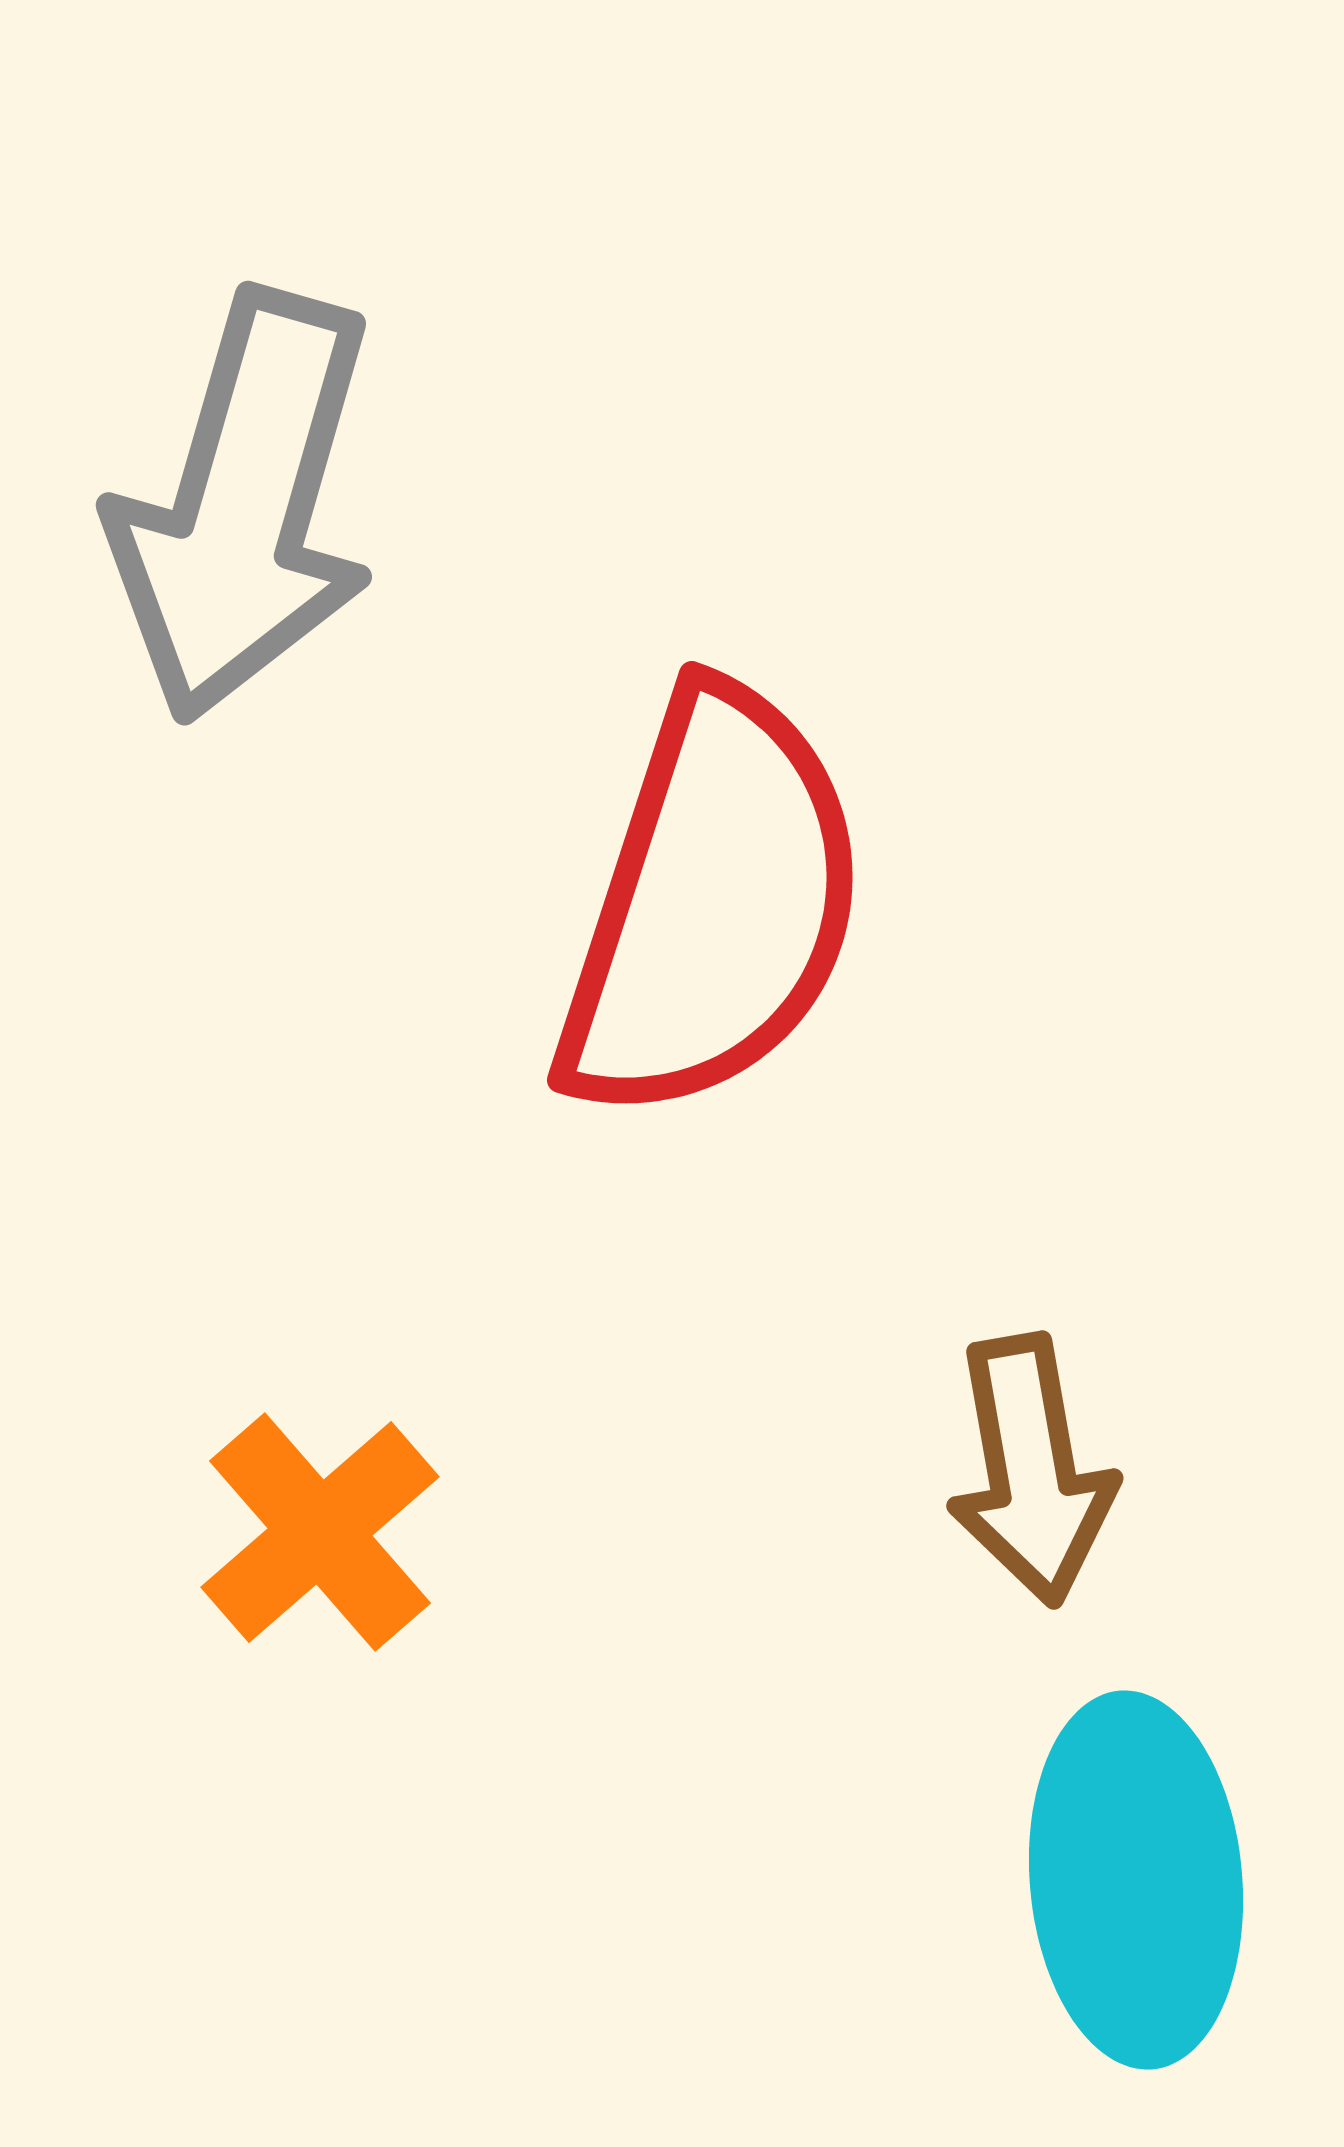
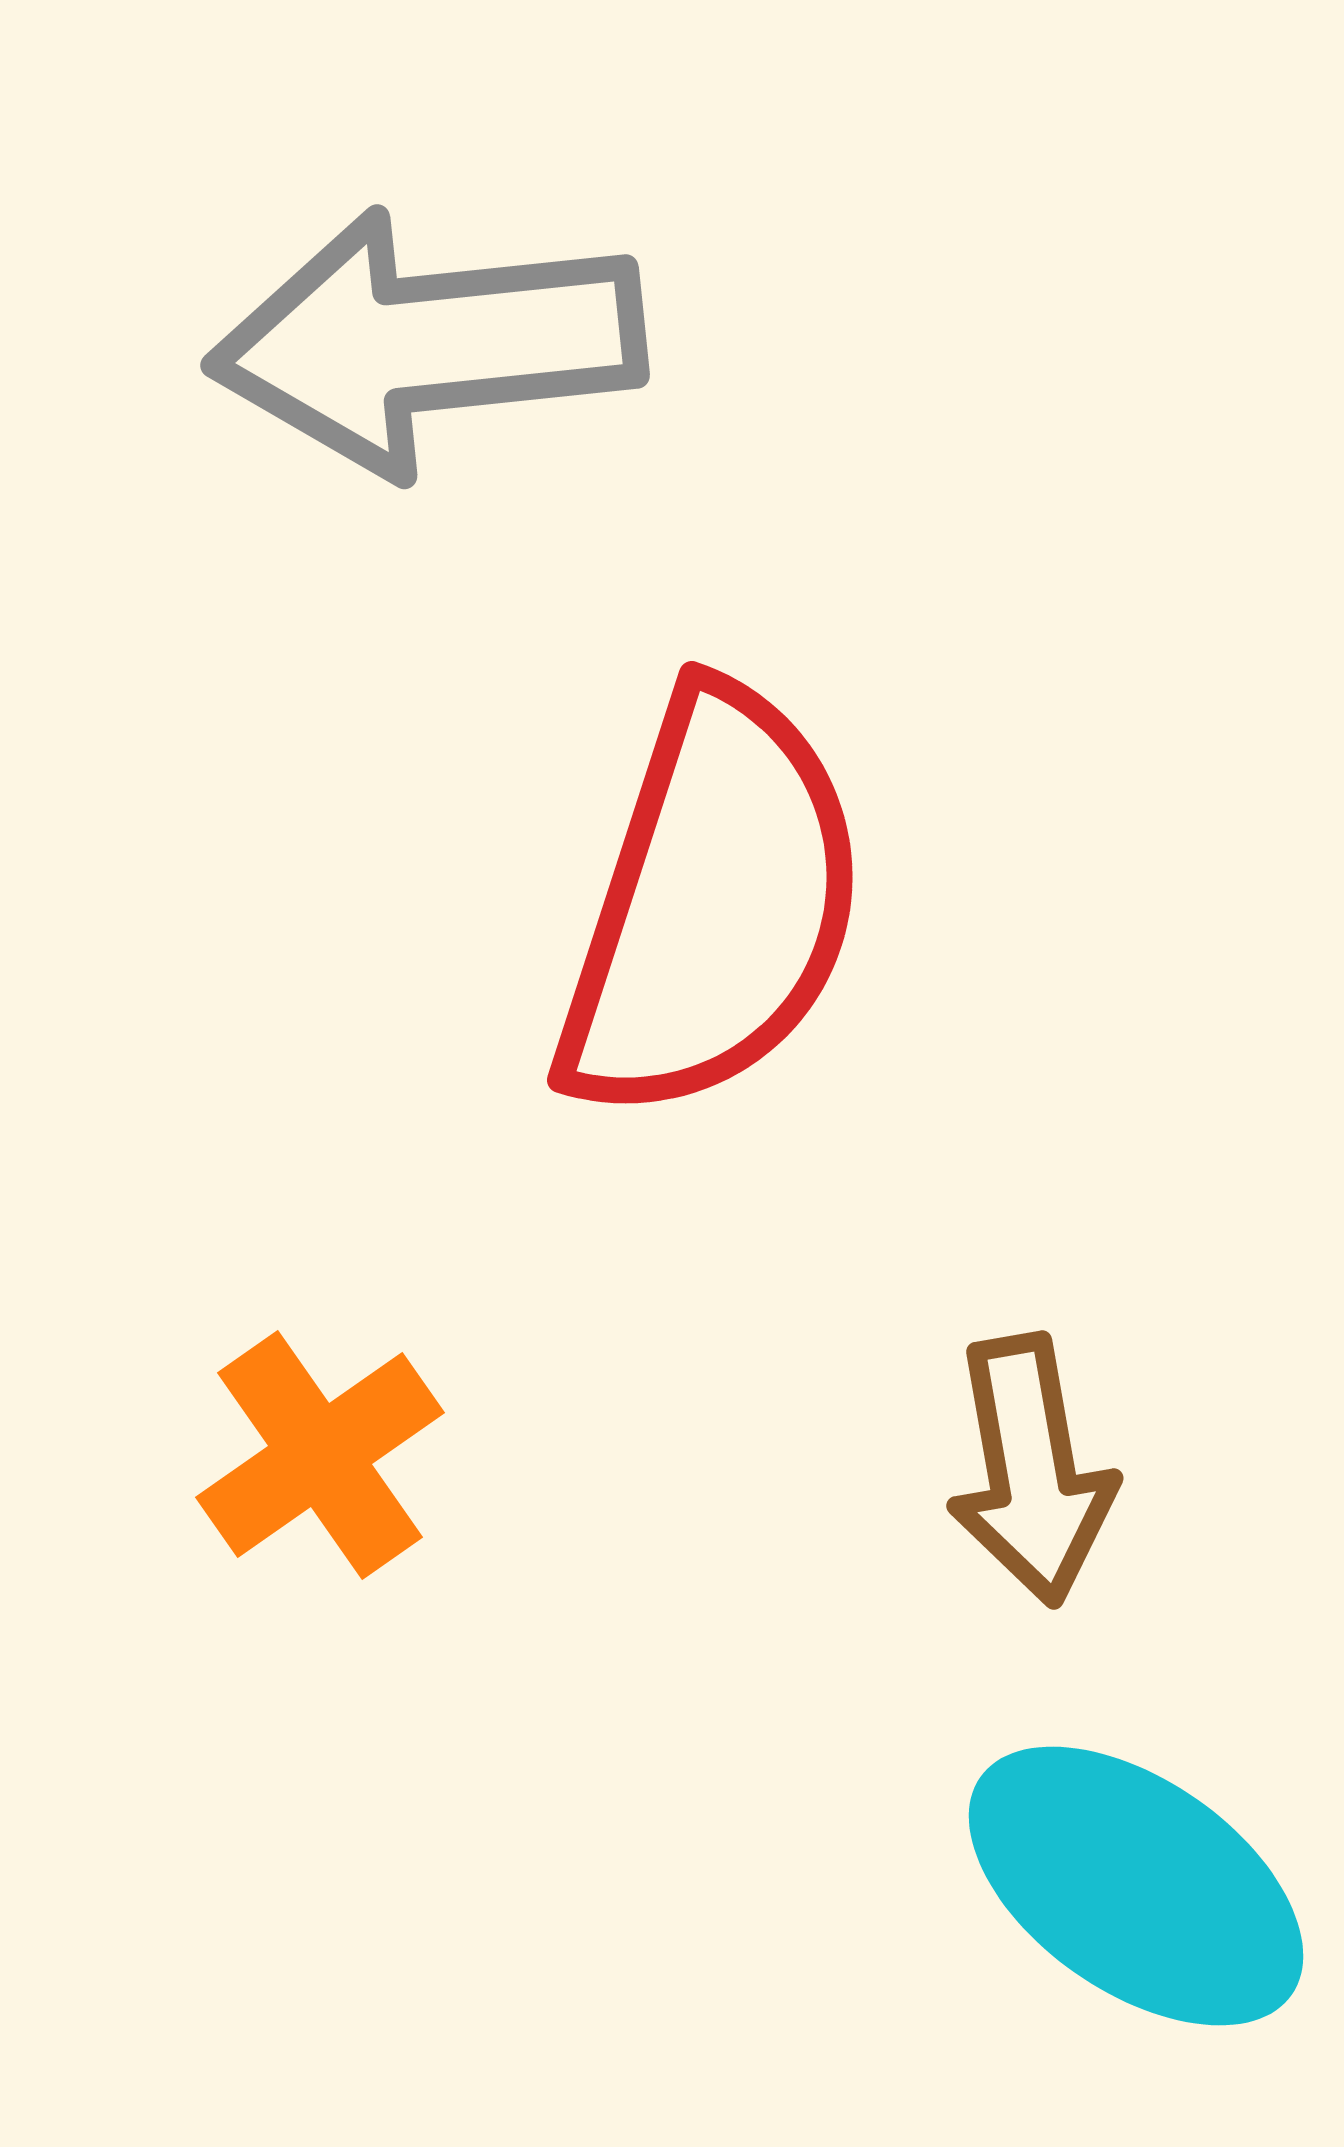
gray arrow: moved 183 px right, 163 px up; rotated 68 degrees clockwise
orange cross: moved 77 px up; rotated 6 degrees clockwise
cyan ellipse: moved 6 px down; rotated 50 degrees counterclockwise
